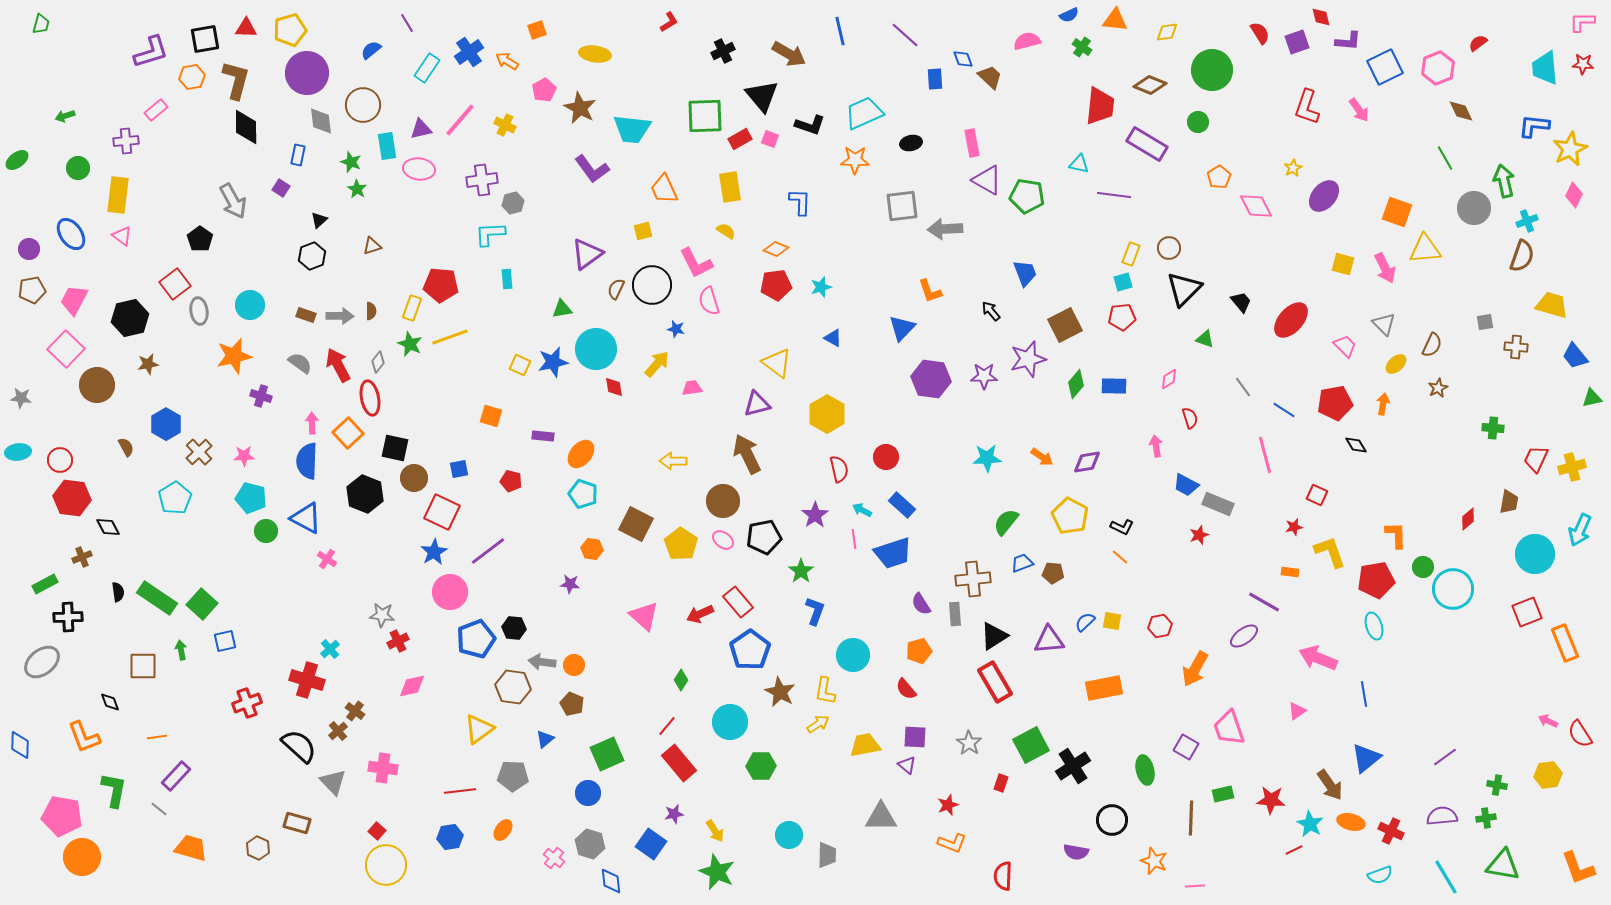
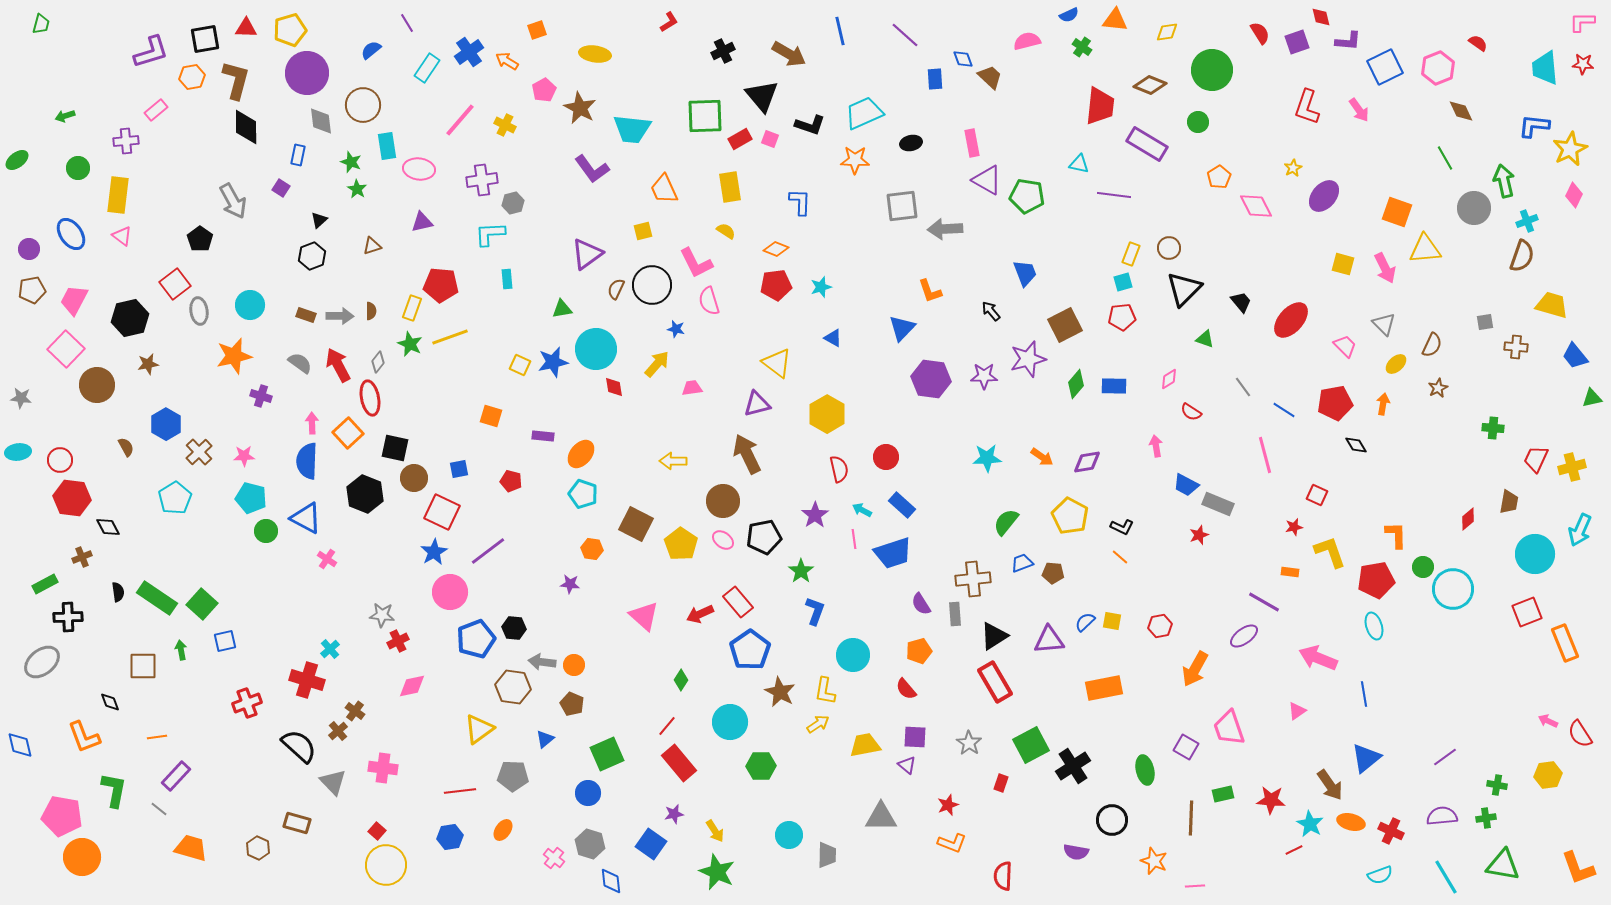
red semicircle at (1478, 43): rotated 72 degrees clockwise
purple triangle at (421, 129): moved 1 px right, 93 px down
red semicircle at (1190, 418): moved 1 px right, 6 px up; rotated 140 degrees clockwise
blue diamond at (20, 745): rotated 16 degrees counterclockwise
